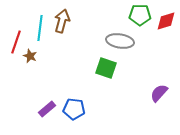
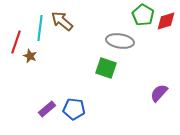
green pentagon: moved 3 px right; rotated 30 degrees clockwise
brown arrow: rotated 65 degrees counterclockwise
